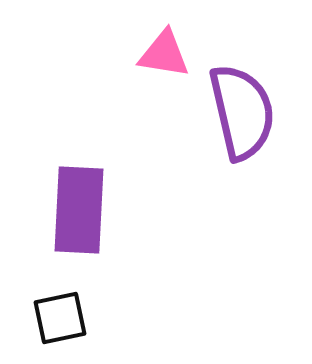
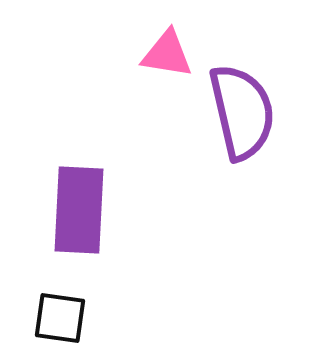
pink triangle: moved 3 px right
black square: rotated 20 degrees clockwise
